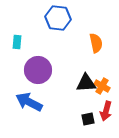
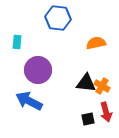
orange semicircle: rotated 90 degrees counterclockwise
black triangle: rotated 10 degrees clockwise
blue arrow: moved 1 px up
red arrow: moved 1 px down; rotated 30 degrees counterclockwise
